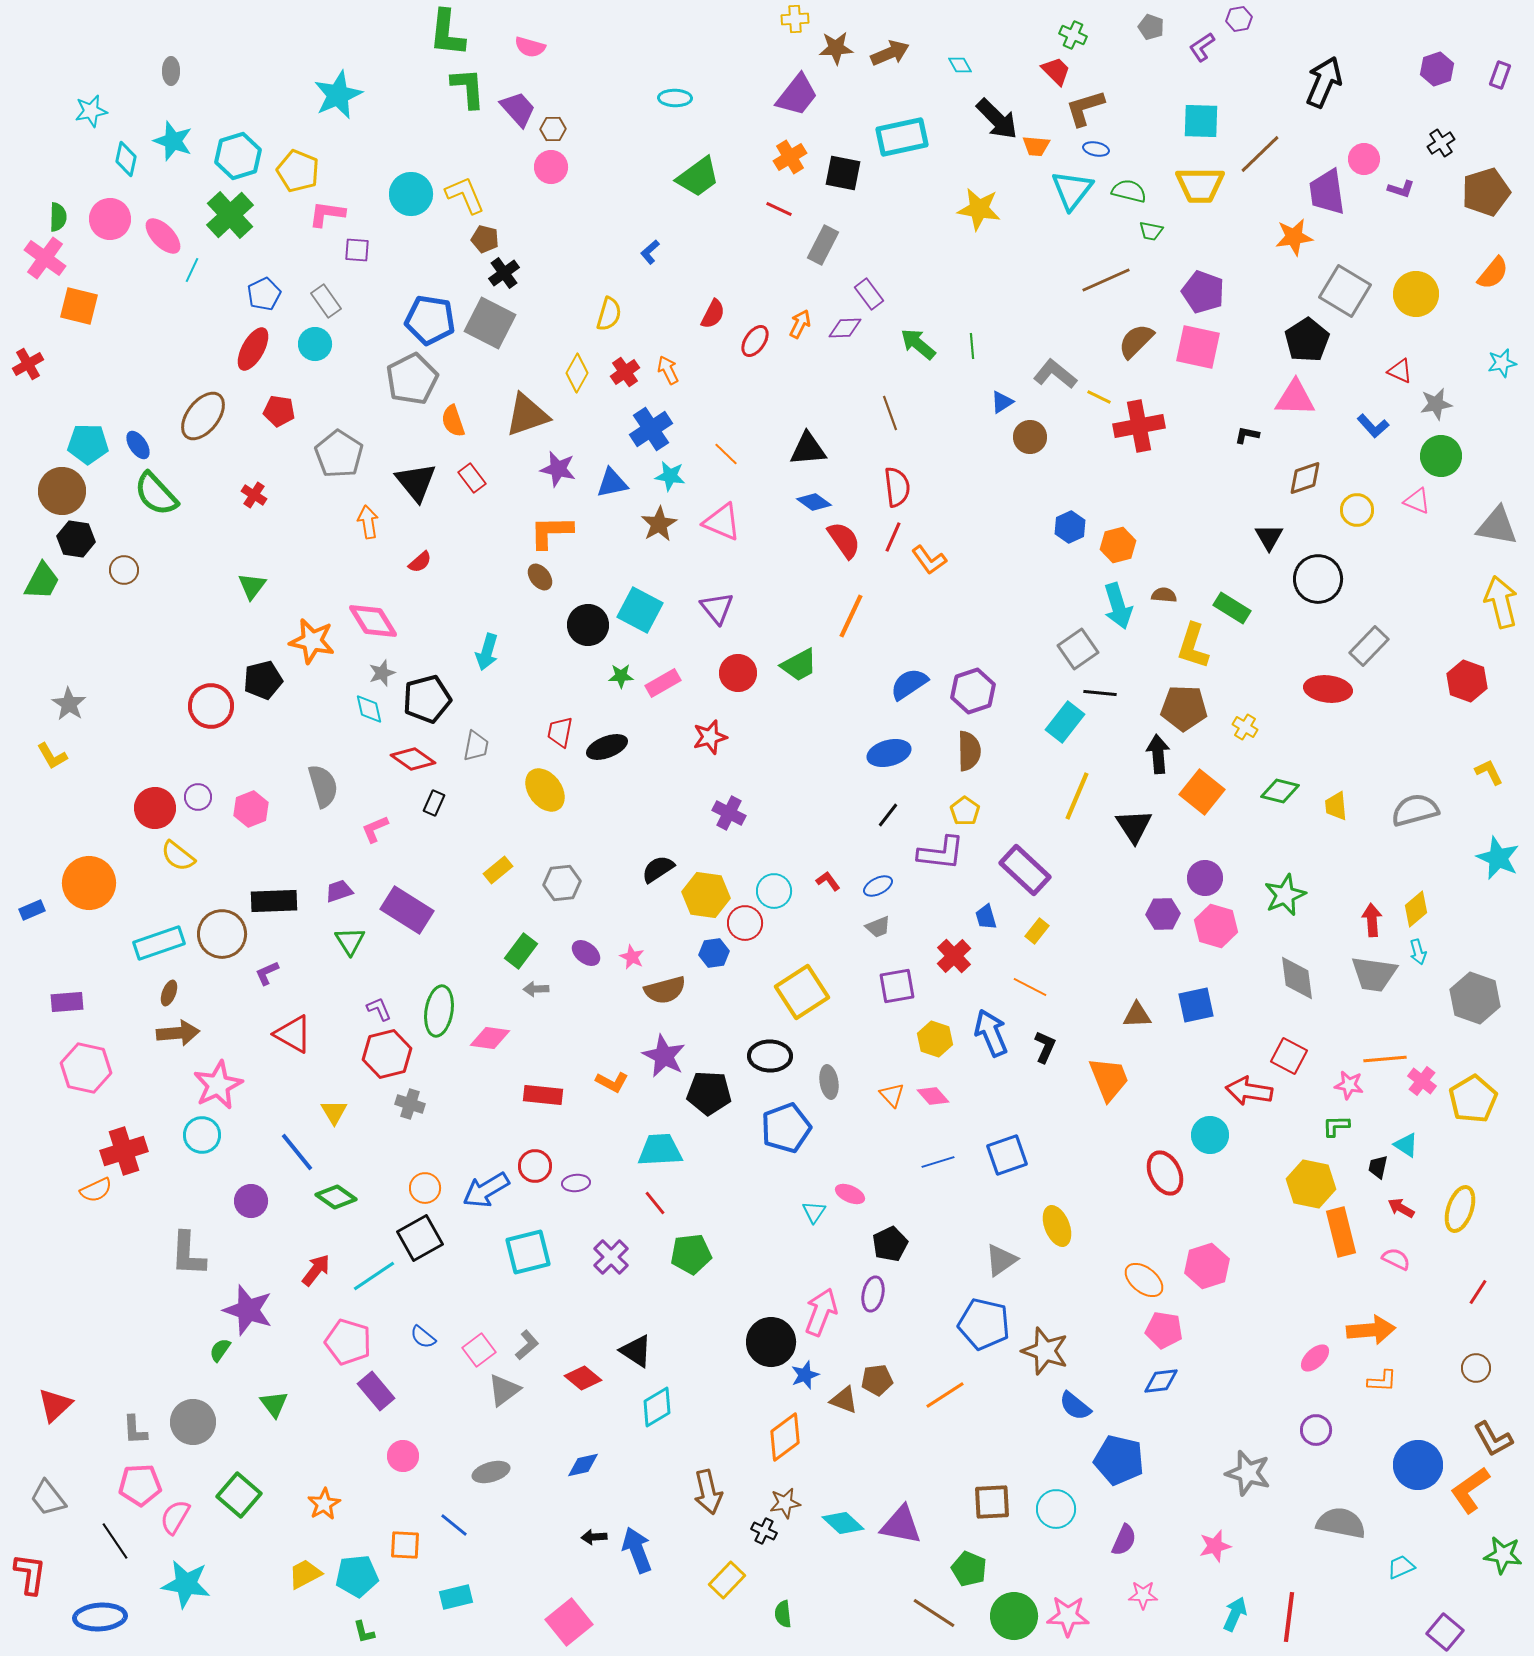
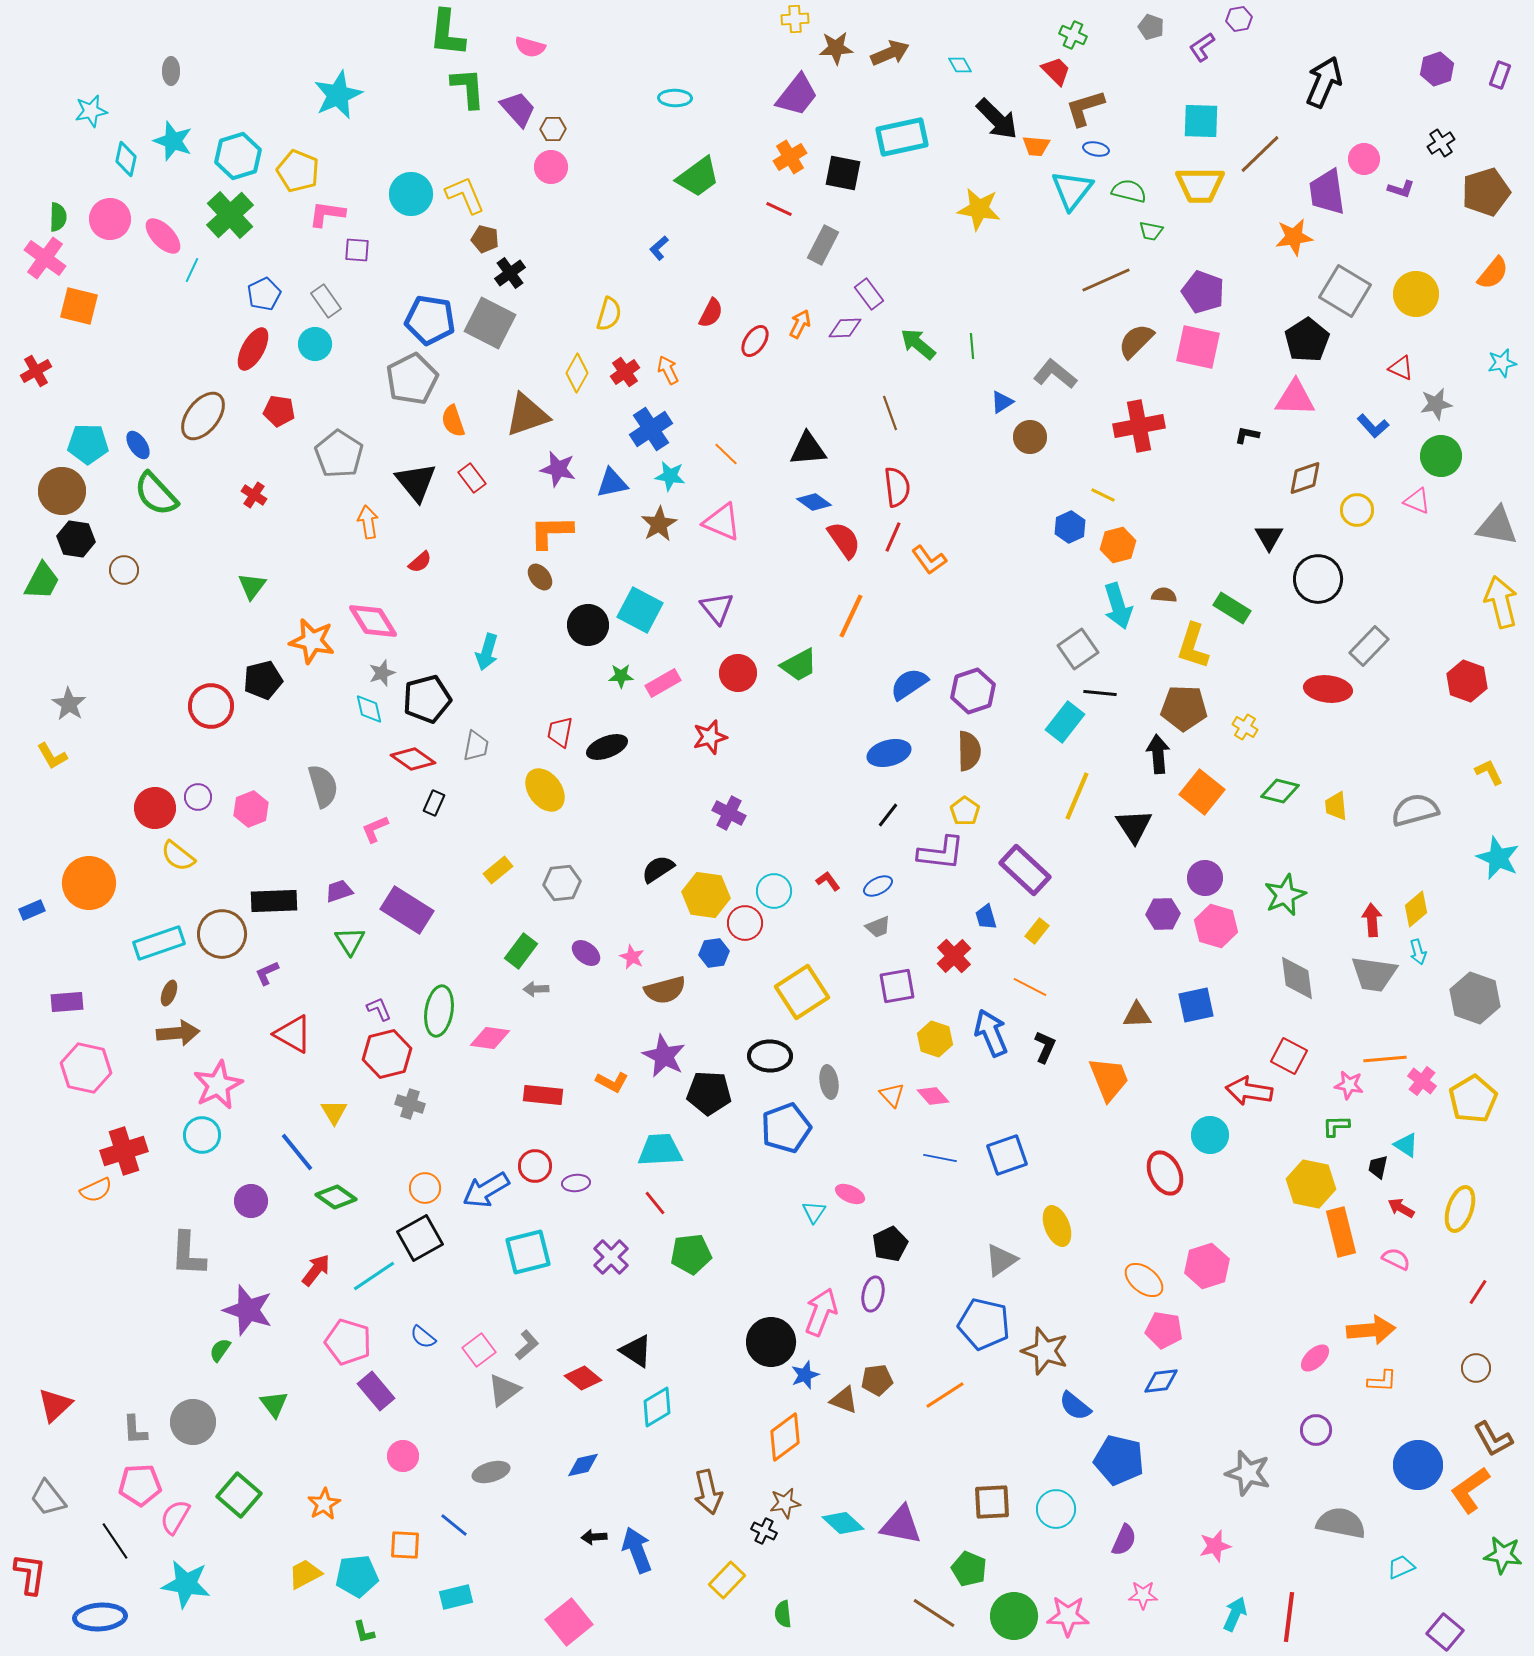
blue L-shape at (650, 252): moved 9 px right, 4 px up
black cross at (504, 273): moved 6 px right
red semicircle at (713, 314): moved 2 px left, 1 px up
red cross at (28, 364): moved 8 px right, 7 px down
red triangle at (1400, 371): moved 1 px right, 3 px up
yellow line at (1099, 397): moved 4 px right, 98 px down
blue line at (938, 1162): moved 2 px right, 4 px up; rotated 28 degrees clockwise
